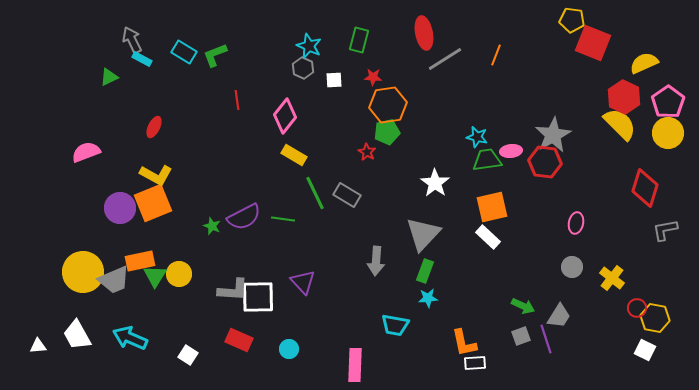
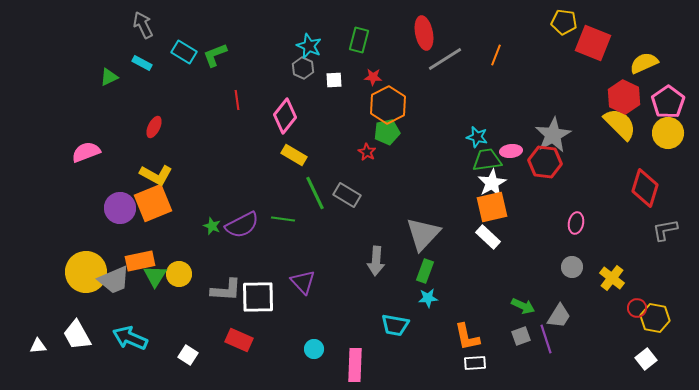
yellow pentagon at (572, 20): moved 8 px left, 2 px down
gray arrow at (132, 40): moved 11 px right, 15 px up
cyan rectangle at (142, 59): moved 4 px down
orange hexagon at (388, 105): rotated 18 degrees counterclockwise
white star at (435, 183): moved 57 px right; rotated 8 degrees clockwise
purple semicircle at (244, 217): moved 2 px left, 8 px down
yellow circle at (83, 272): moved 3 px right
gray L-shape at (233, 290): moved 7 px left
orange L-shape at (464, 343): moved 3 px right, 6 px up
cyan circle at (289, 349): moved 25 px right
white square at (645, 350): moved 1 px right, 9 px down; rotated 25 degrees clockwise
